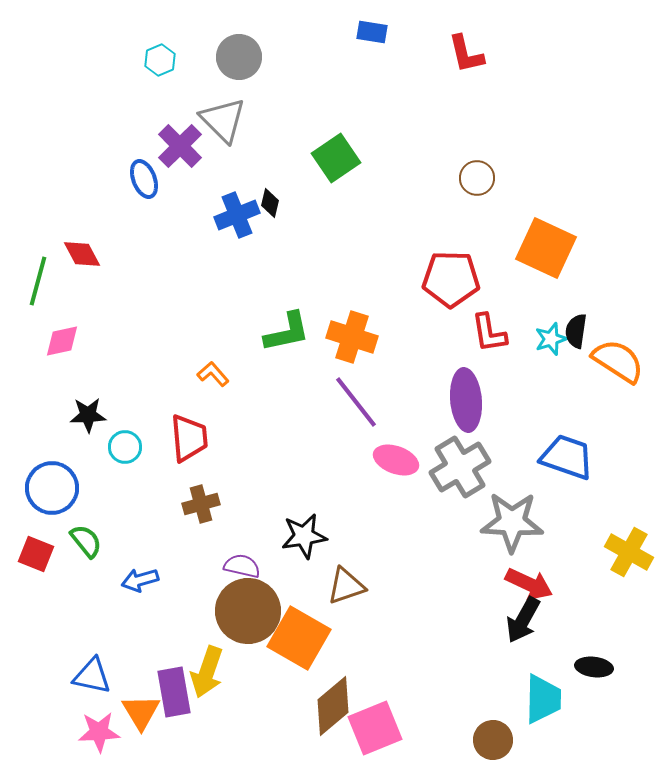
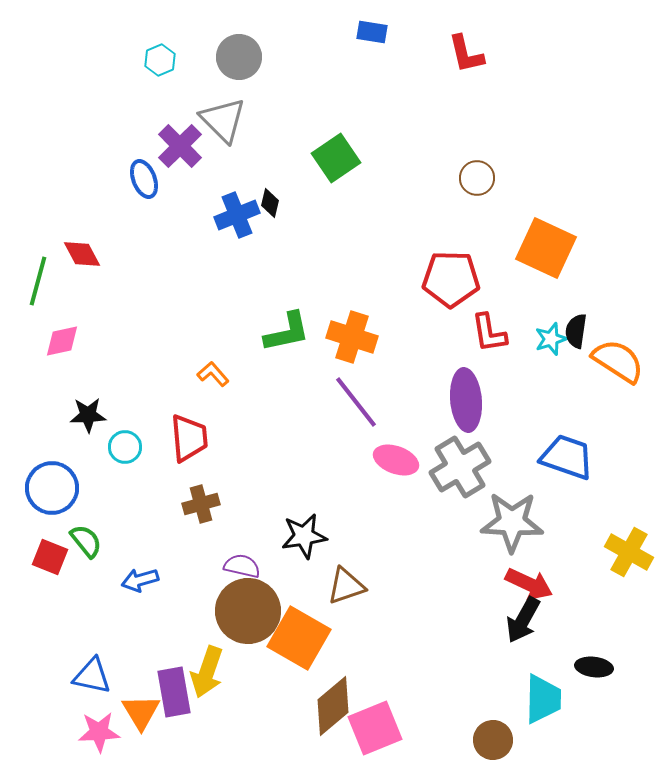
red square at (36, 554): moved 14 px right, 3 px down
